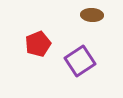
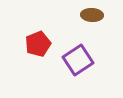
purple square: moved 2 px left, 1 px up
